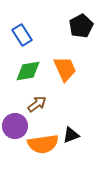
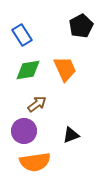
green diamond: moved 1 px up
purple circle: moved 9 px right, 5 px down
orange semicircle: moved 8 px left, 18 px down
